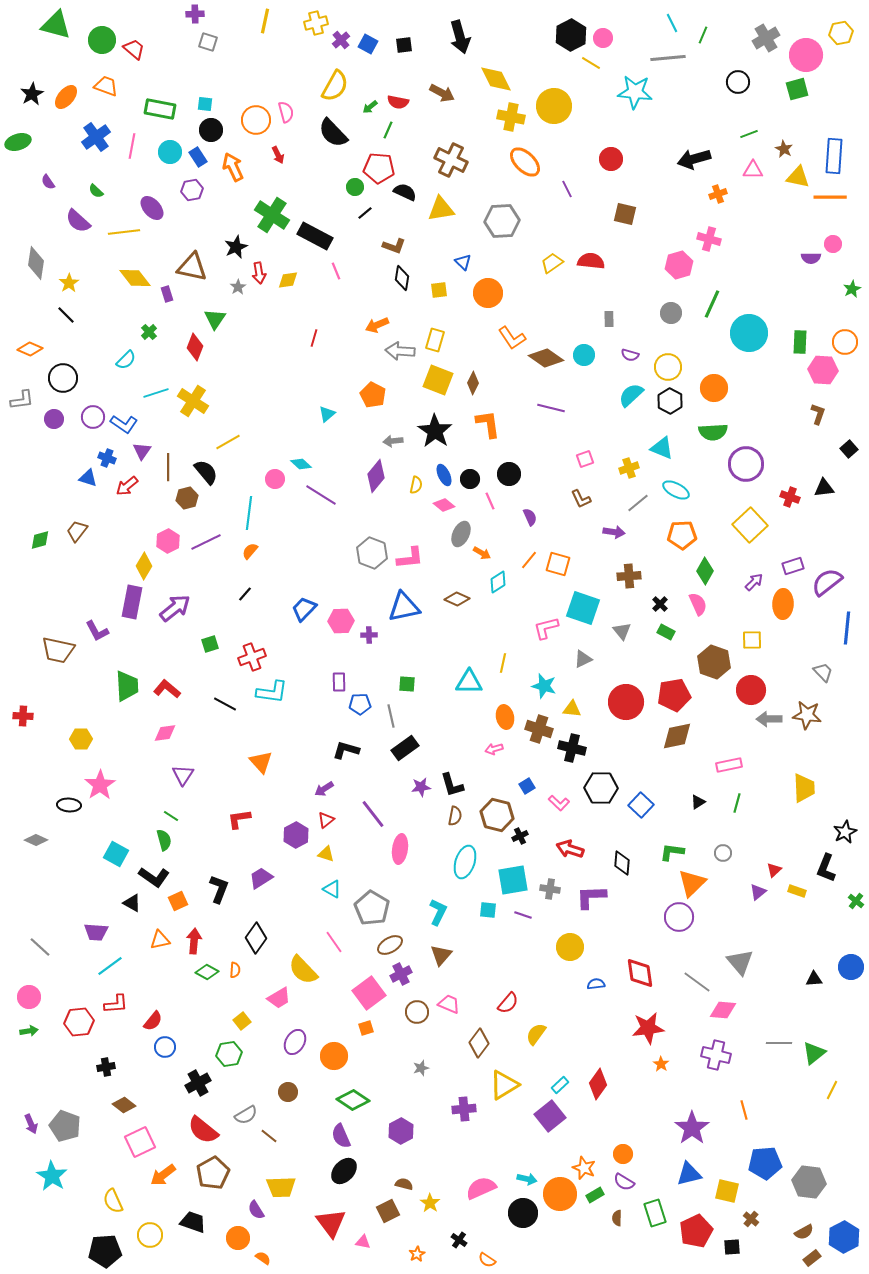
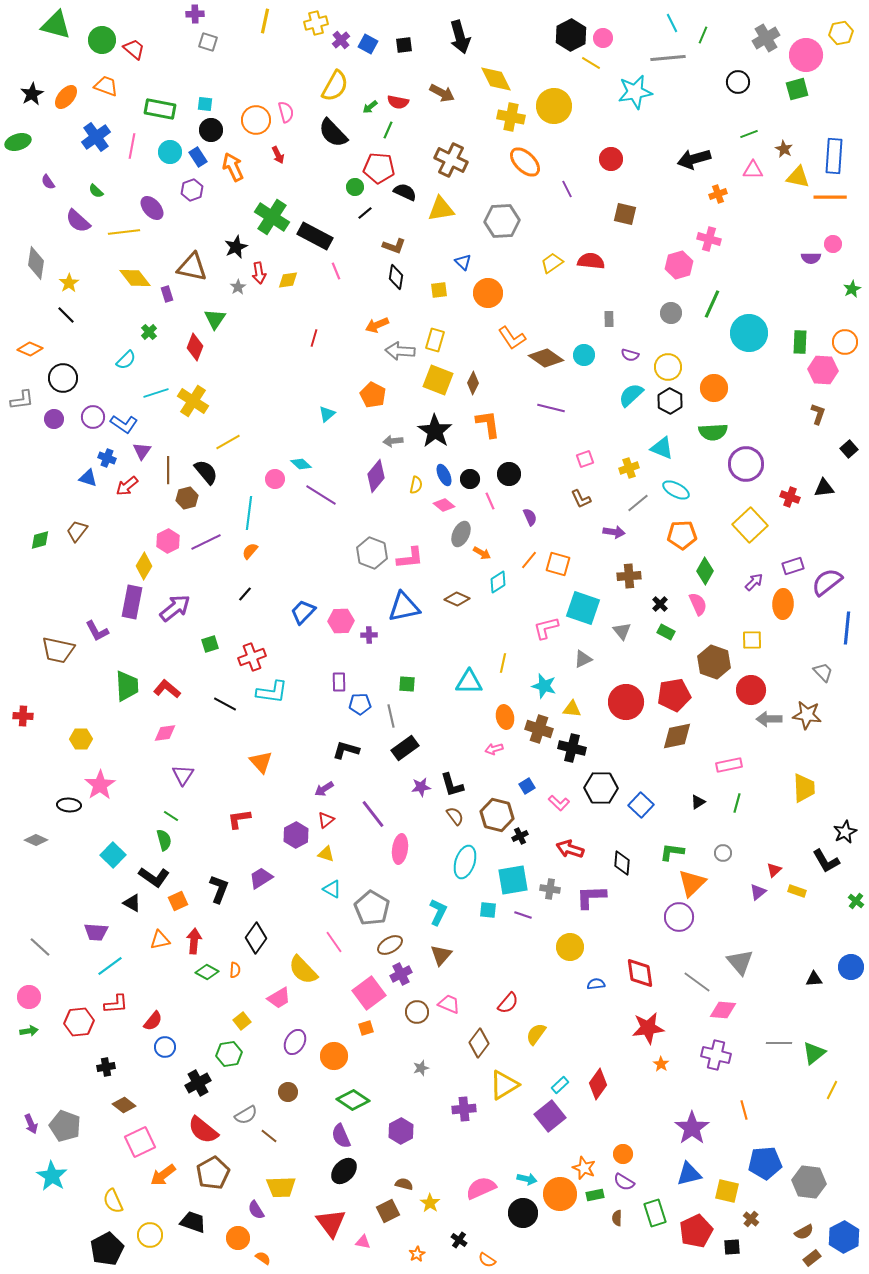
cyan star at (635, 92): rotated 16 degrees counterclockwise
purple hexagon at (192, 190): rotated 10 degrees counterclockwise
green cross at (272, 215): moved 2 px down
black diamond at (402, 278): moved 6 px left, 1 px up
brown line at (168, 467): moved 3 px down
blue trapezoid at (304, 609): moved 1 px left, 3 px down
brown semicircle at (455, 816): rotated 48 degrees counterclockwise
cyan square at (116, 854): moved 3 px left, 1 px down; rotated 15 degrees clockwise
black L-shape at (826, 868): moved 7 px up; rotated 52 degrees counterclockwise
green rectangle at (595, 1195): rotated 18 degrees clockwise
black pentagon at (105, 1251): moved 2 px right, 2 px up; rotated 24 degrees counterclockwise
